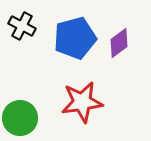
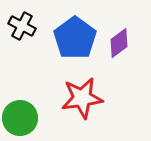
blue pentagon: rotated 21 degrees counterclockwise
red star: moved 4 px up
